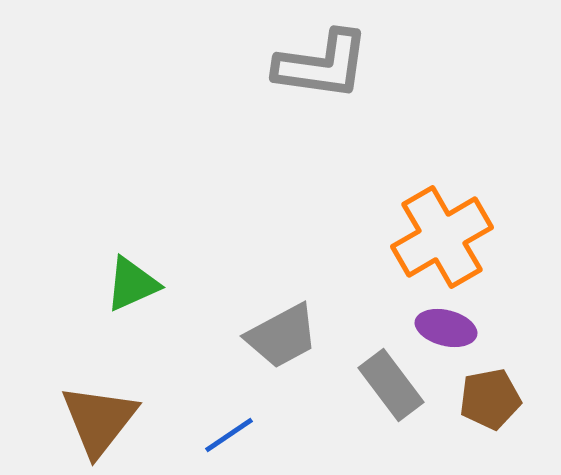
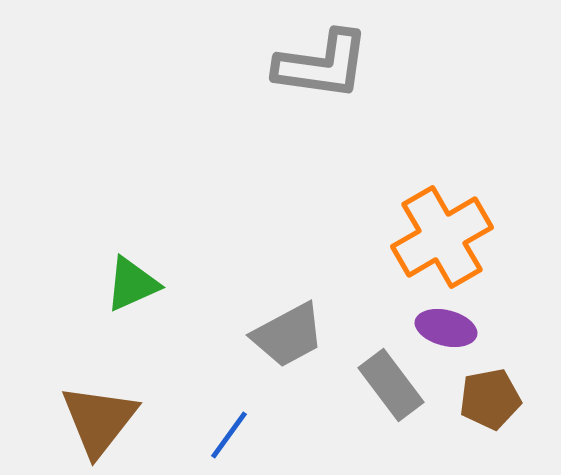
gray trapezoid: moved 6 px right, 1 px up
blue line: rotated 20 degrees counterclockwise
